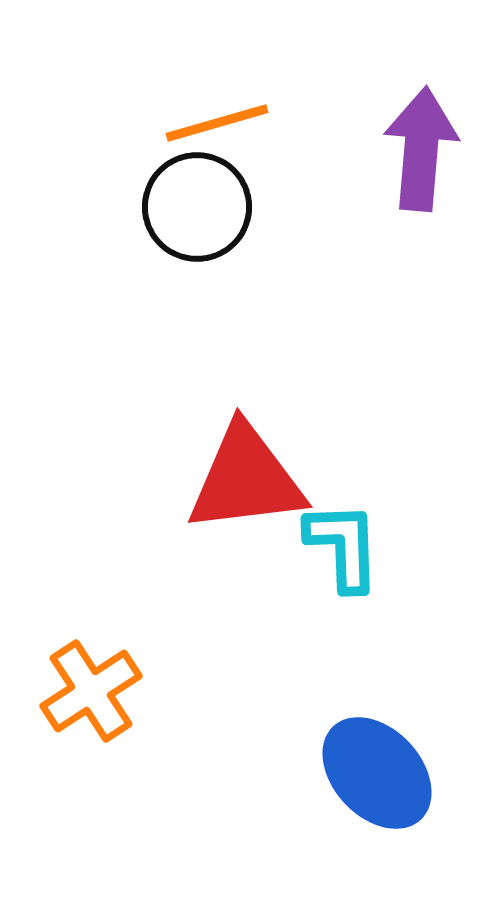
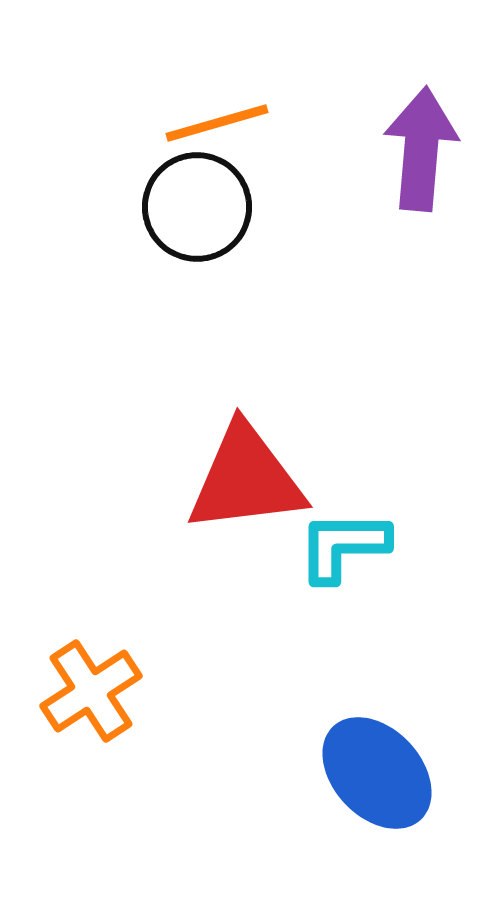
cyan L-shape: rotated 88 degrees counterclockwise
